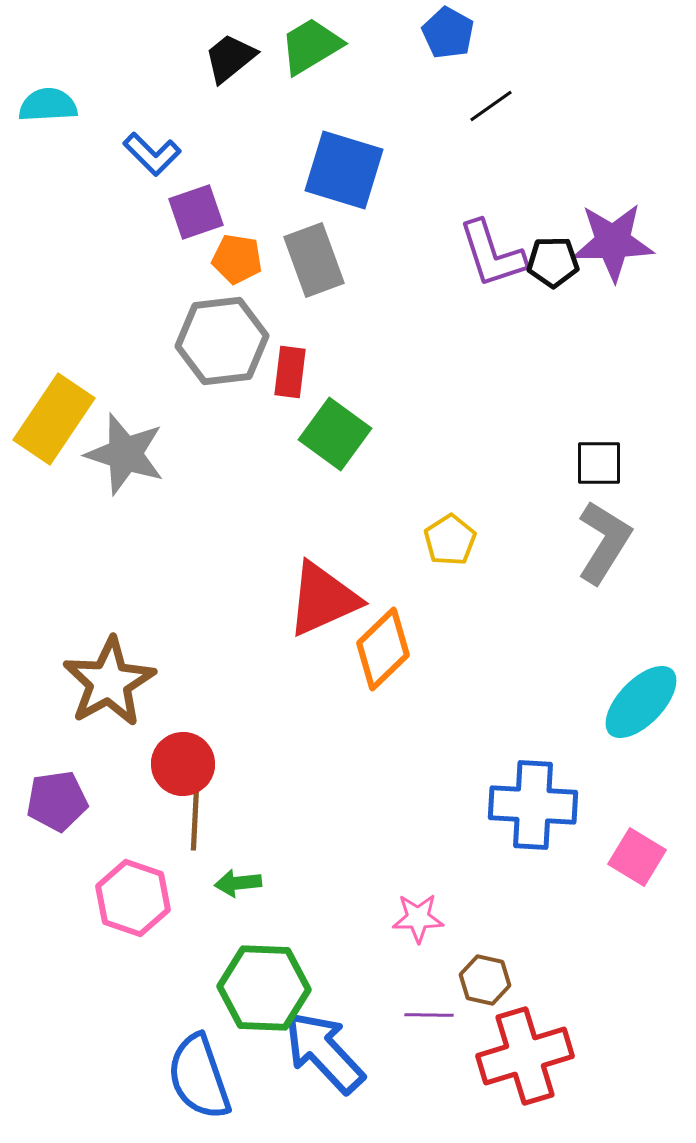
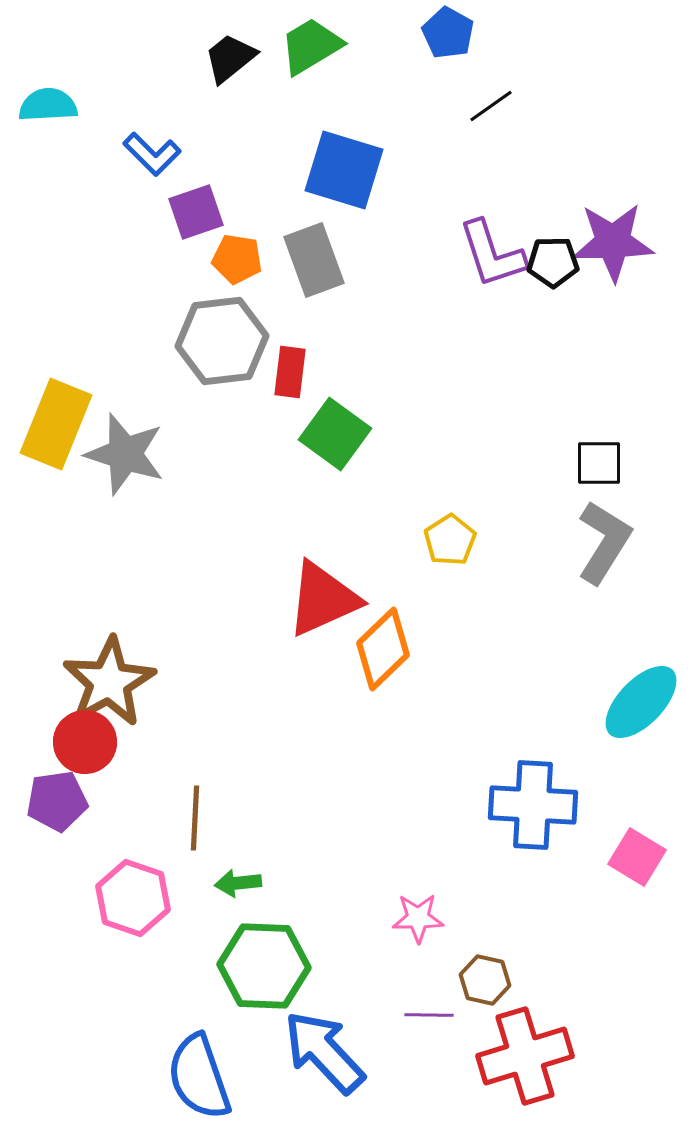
yellow rectangle: moved 2 px right, 5 px down; rotated 12 degrees counterclockwise
red circle: moved 98 px left, 22 px up
green hexagon: moved 22 px up
